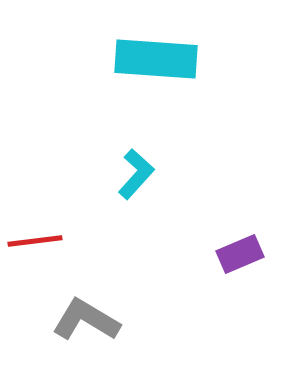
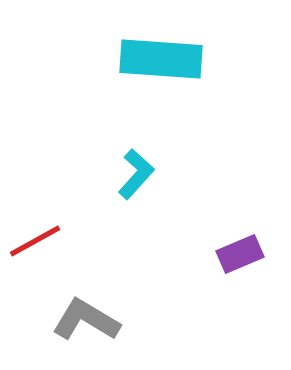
cyan rectangle: moved 5 px right
red line: rotated 22 degrees counterclockwise
